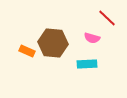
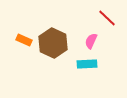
pink semicircle: moved 1 px left, 3 px down; rotated 98 degrees clockwise
brown hexagon: rotated 20 degrees clockwise
orange rectangle: moved 3 px left, 11 px up
